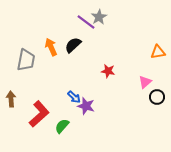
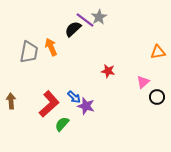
purple line: moved 1 px left, 2 px up
black semicircle: moved 16 px up
gray trapezoid: moved 3 px right, 8 px up
pink triangle: moved 2 px left
brown arrow: moved 2 px down
red L-shape: moved 10 px right, 10 px up
green semicircle: moved 2 px up
